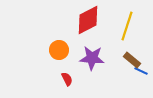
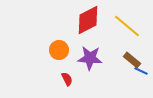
yellow line: rotated 68 degrees counterclockwise
purple star: moved 2 px left
